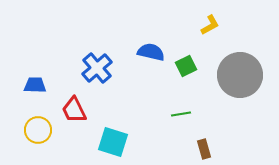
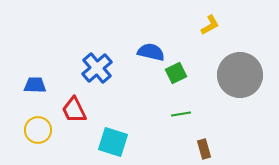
green square: moved 10 px left, 7 px down
